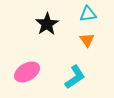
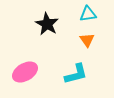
black star: rotated 10 degrees counterclockwise
pink ellipse: moved 2 px left
cyan L-shape: moved 1 px right, 3 px up; rotated 20 degrees clockwise
